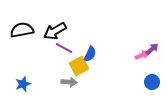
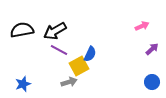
purple line: moved 5 px left, 2 px down
pink arrow: moved 29 px up
gray arrow: rotated 21 degrees counterclockwise
